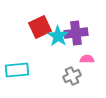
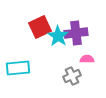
cyan rectangle: moved 1 px right, 2 px up
